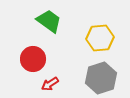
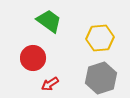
red circle: moved 1 px up
